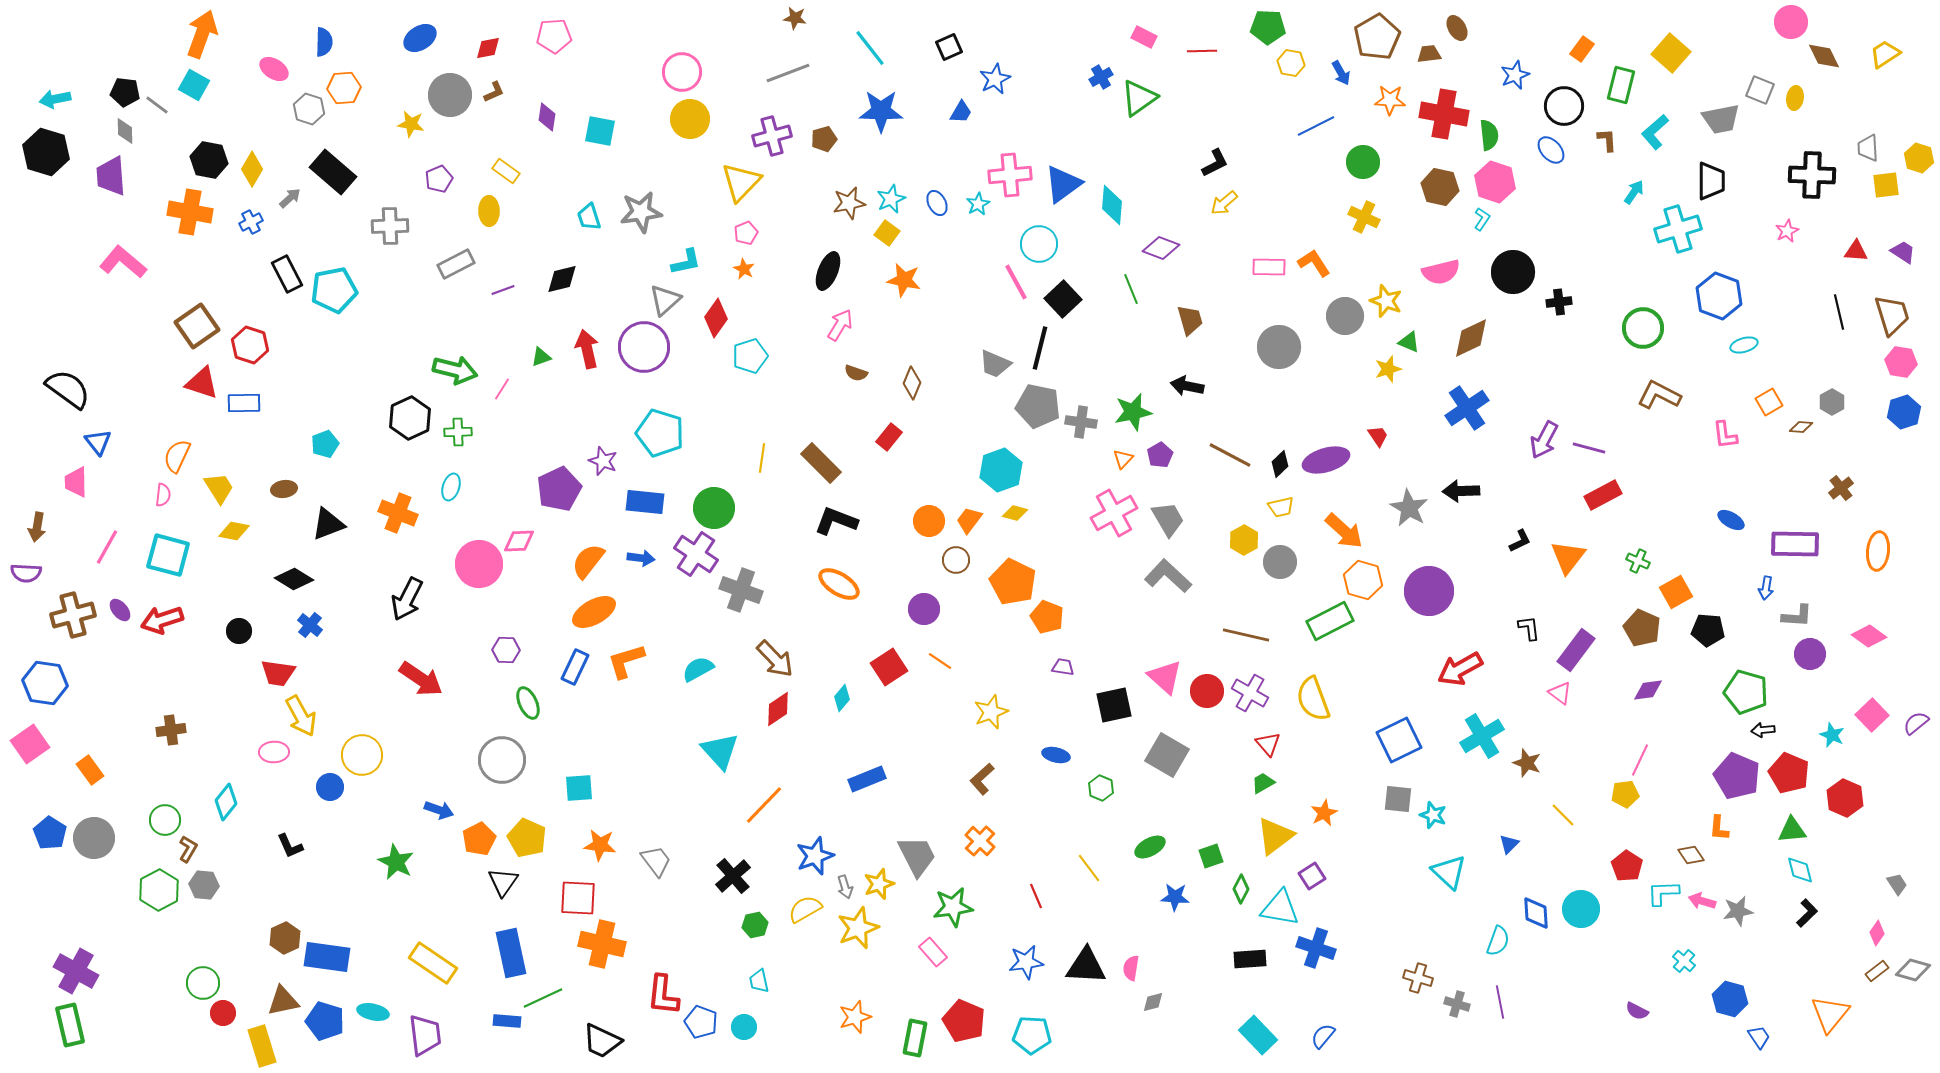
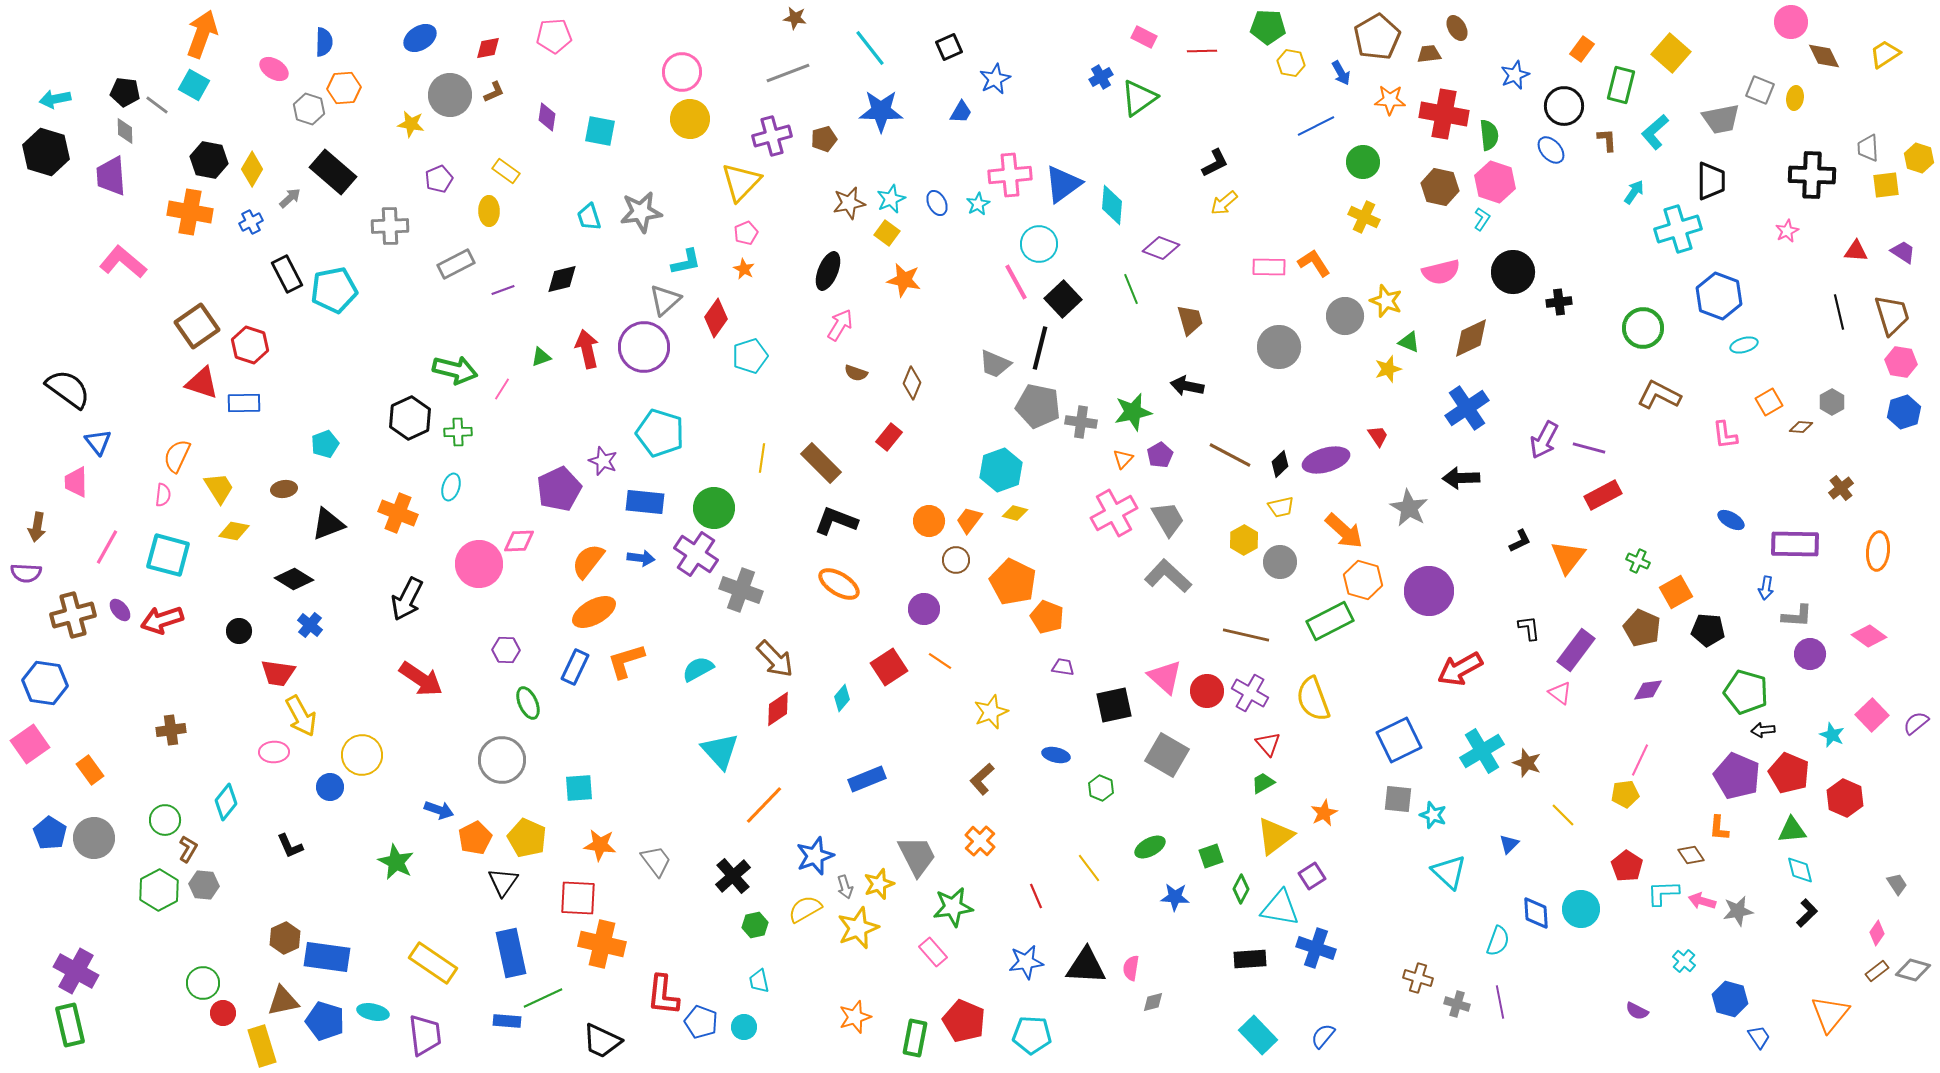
black arrow at (1461, 491): moved 13 px up
cyan cross at (1482, 736): moved 15 px down
orange pentagon at (479, 839): moved 4 px left, 1 px up
